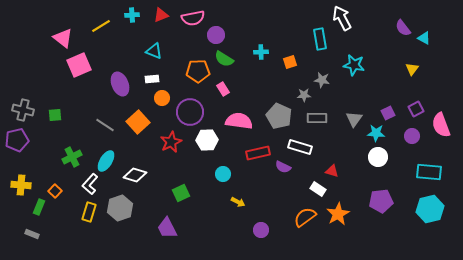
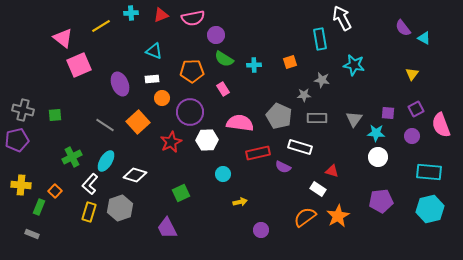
cyan cross at (132, 15): moved 1 px left, 2 px up
cyan cross at (261, 52): moved 7 px left, 13 px down
yellow triangle at (412, 69): moved 5 px down
orange pentagon at (198, 71): moved 6 px left
purple square at (388, 113): rotated 32 degrees clockwise
pink semicircle at (239, 121): moved 1 px right, 2 px down
yellow arrow at (238, 202): moved 2 px right; rotated 40 degrees counterclockwise
orange star at (338, 214): moved 2 px down
